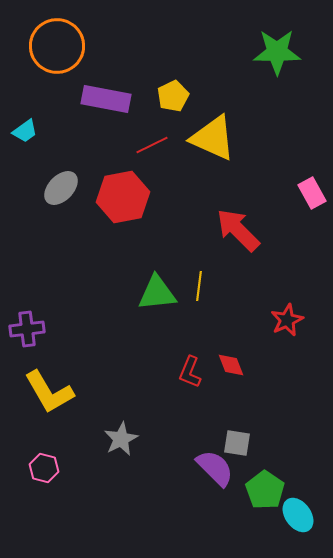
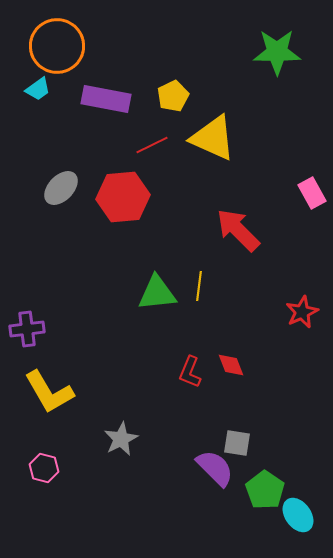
cyan trapezoid: moved 13 px right, 42 px up
red hexagon: rotated 6 degrees clockwise
red star: moved 15 px right, 8 px up
